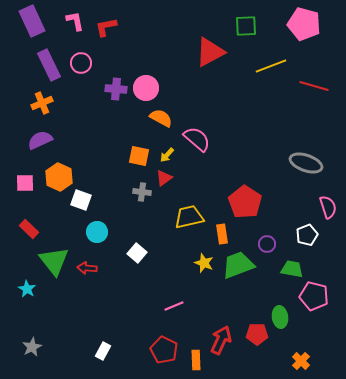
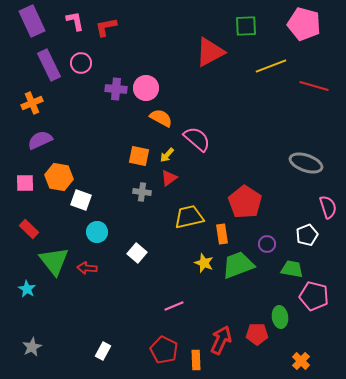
orange cross at (42, 103): moved 10 px left
orange hexagon at (59, 177): rotated 16 degrees counterclockwise
red triangle at (164, 178): moved 5 px right
